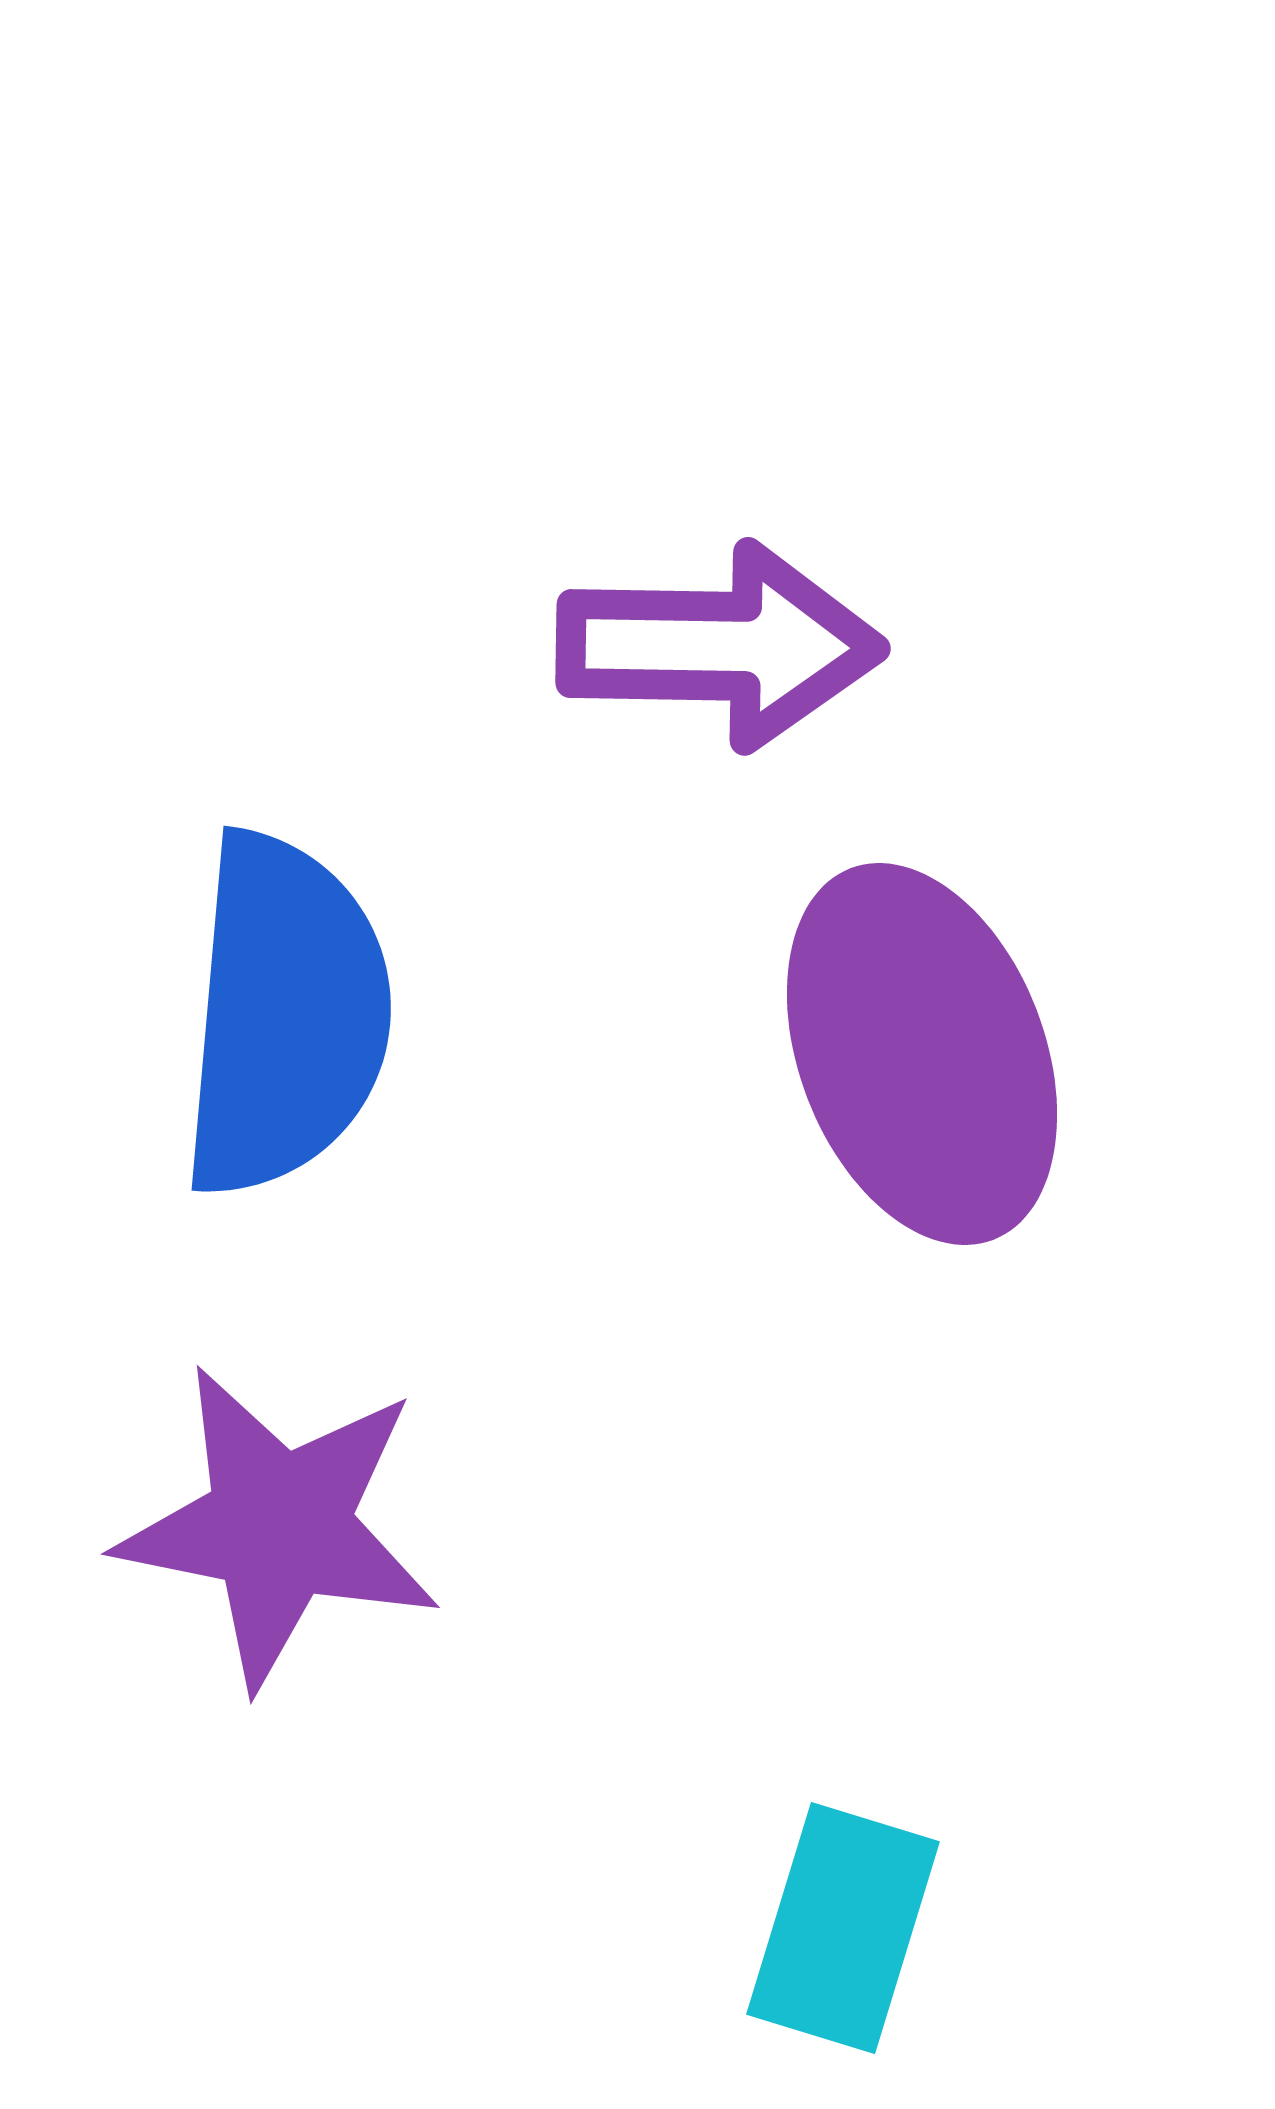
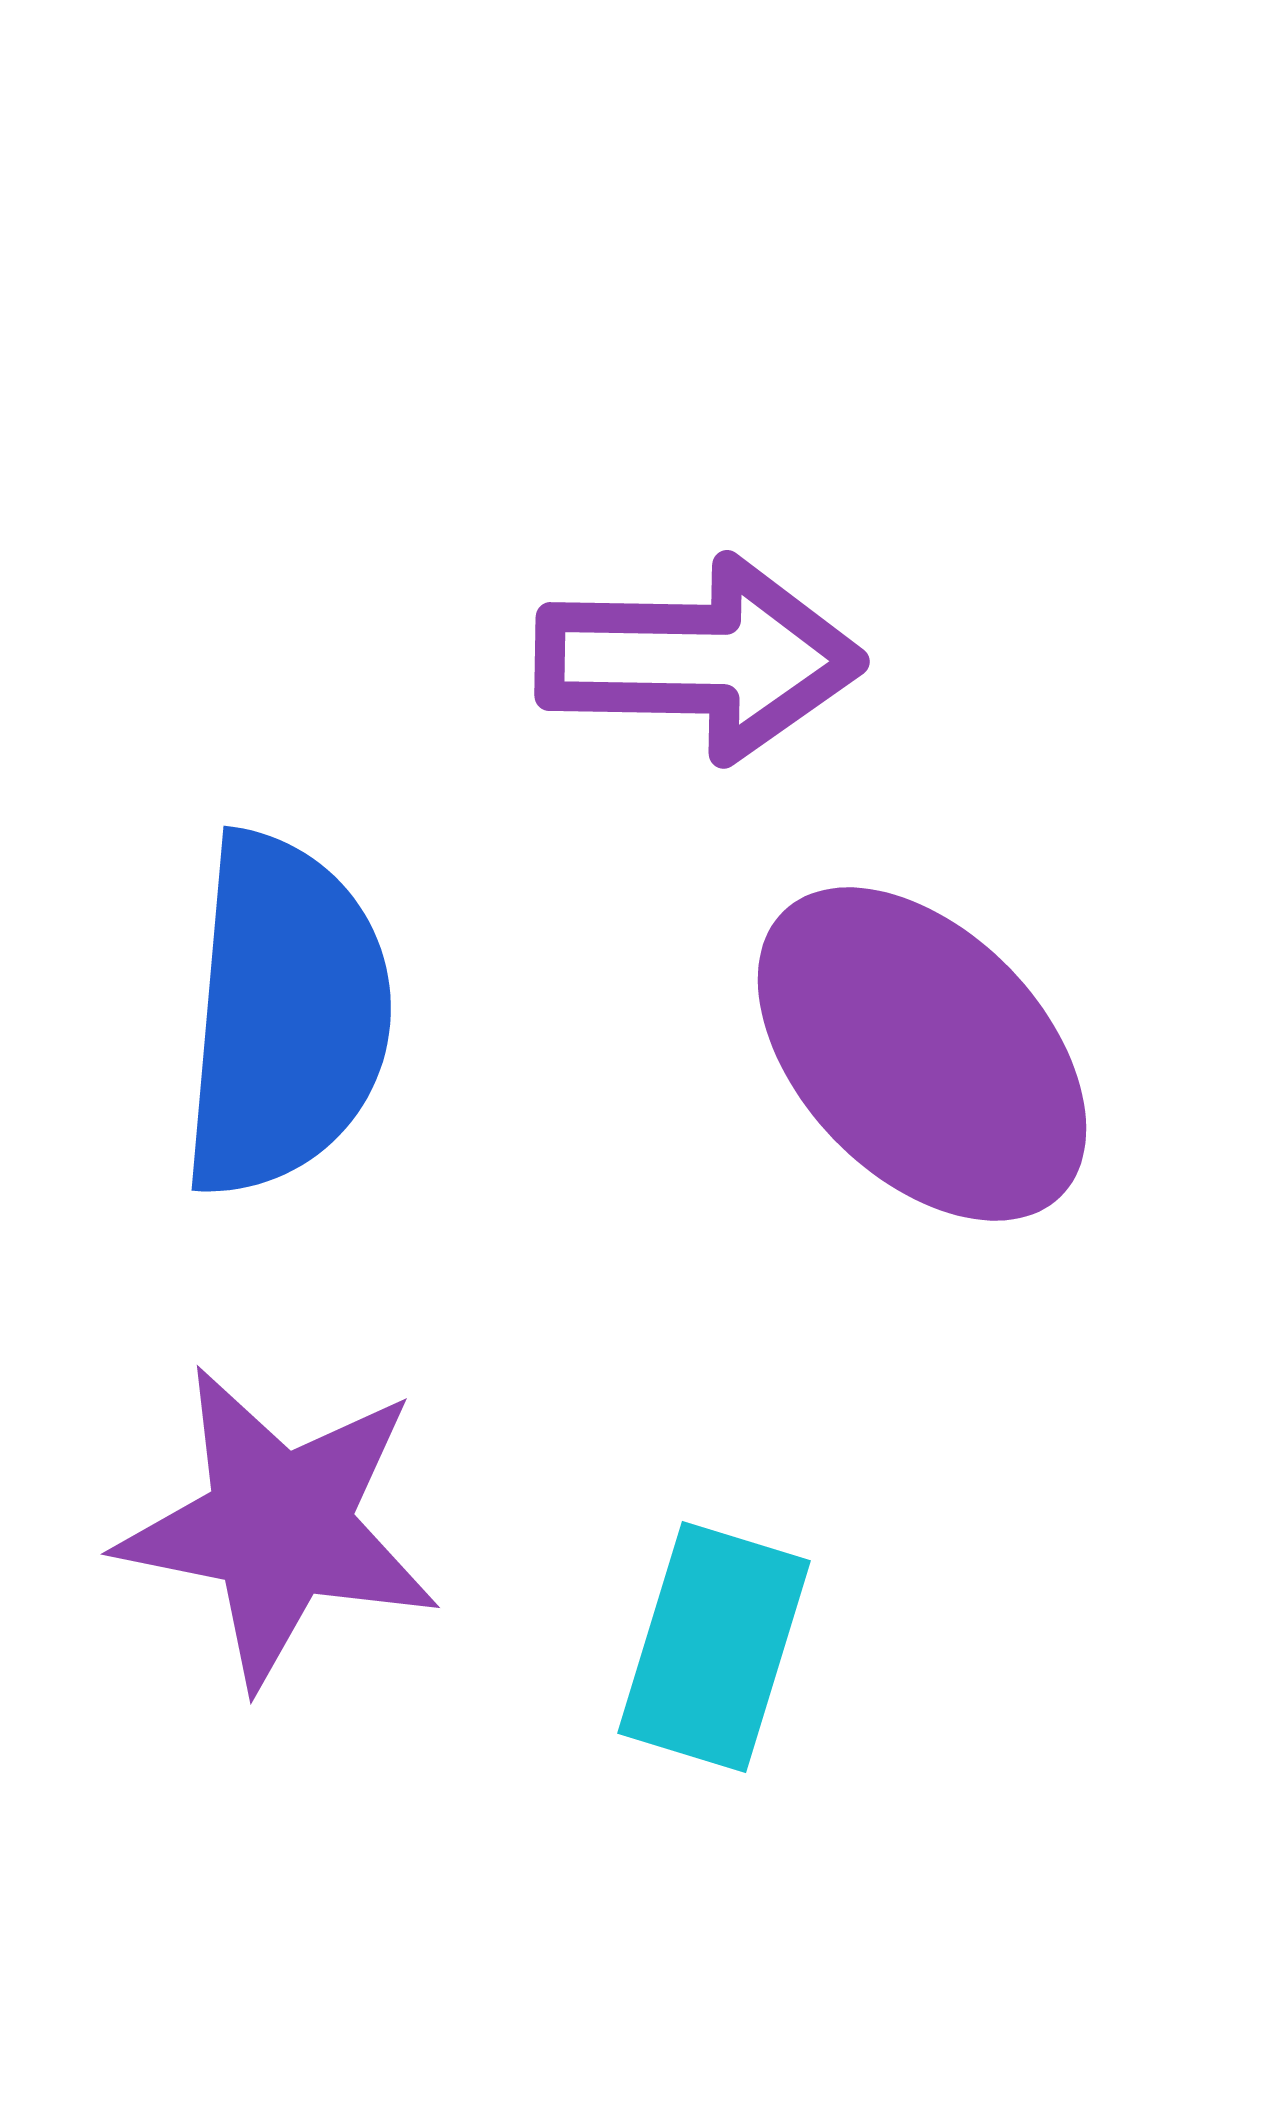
purple arrow: moved 21 px left, 13 px down
purple ellipse: rotated 23 degrees counterclockwise
cyan rectangle: moved 129 px left, 281 px up
